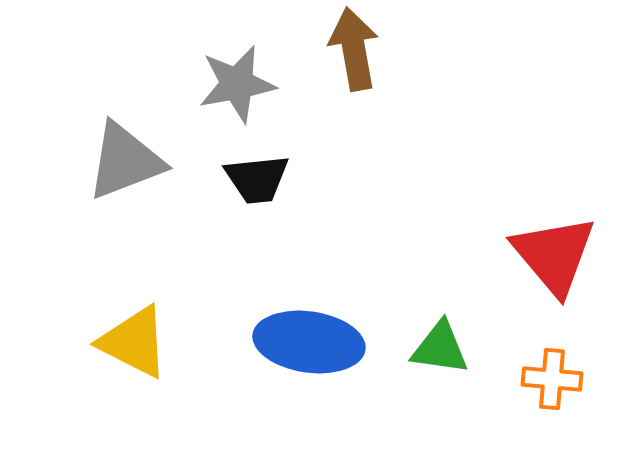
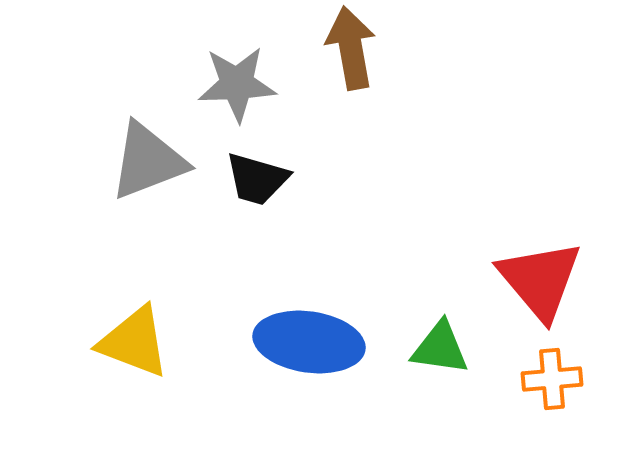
brown arrow: moved 3 px left, 1 px up
gray star: rotated 8 degrees clockwise
gray triangle: moved 23 px right
black trapezoid: rotated 22 degrees clockwise
red triangle: moved 14 px left, 25 px down
yellow triangle: rotated 6 degrees counterclockwise
orange cross: rotated 10 degrees counterclockwise
